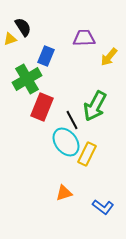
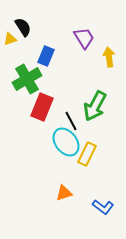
purple trapezoid: rotated 60 degrees clockwise
yellow arrow: rotated 132 degrees clockwise
black line: moved 1 px left, 1 px down
